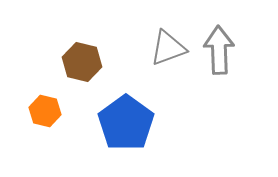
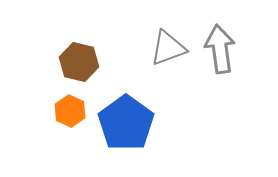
gray arrow: moved 1 px right, 1 px up; rotated 6 degrees counterclockwise
brown hexagon: moved 3 px left
orange hexagon: moved 25 px right; rotated 12 degrees clockwise
